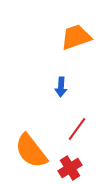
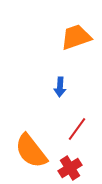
blue arrow: moved 1 px left
